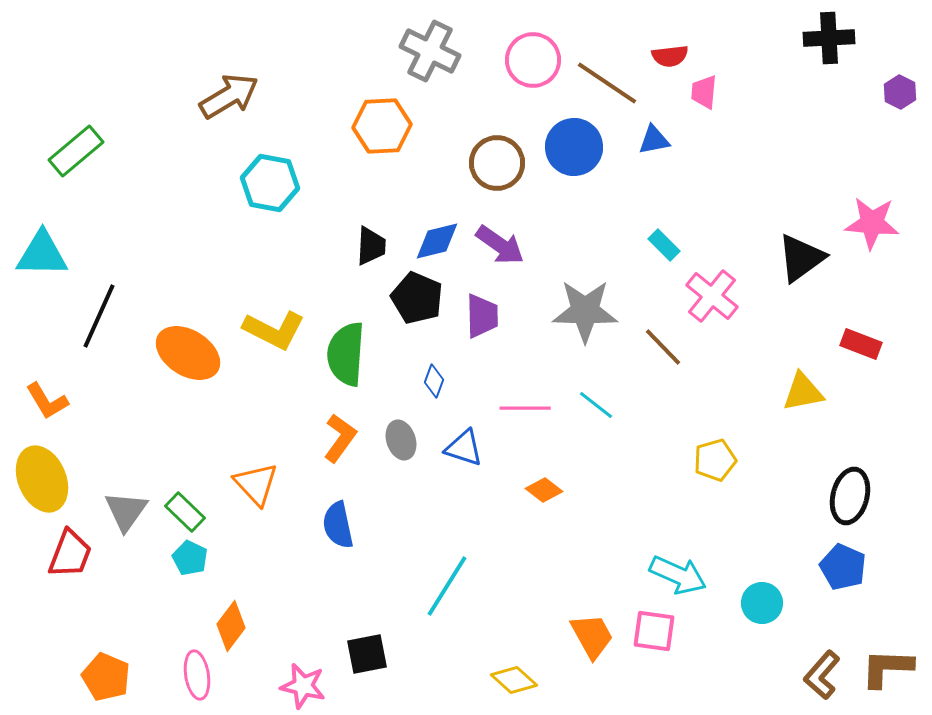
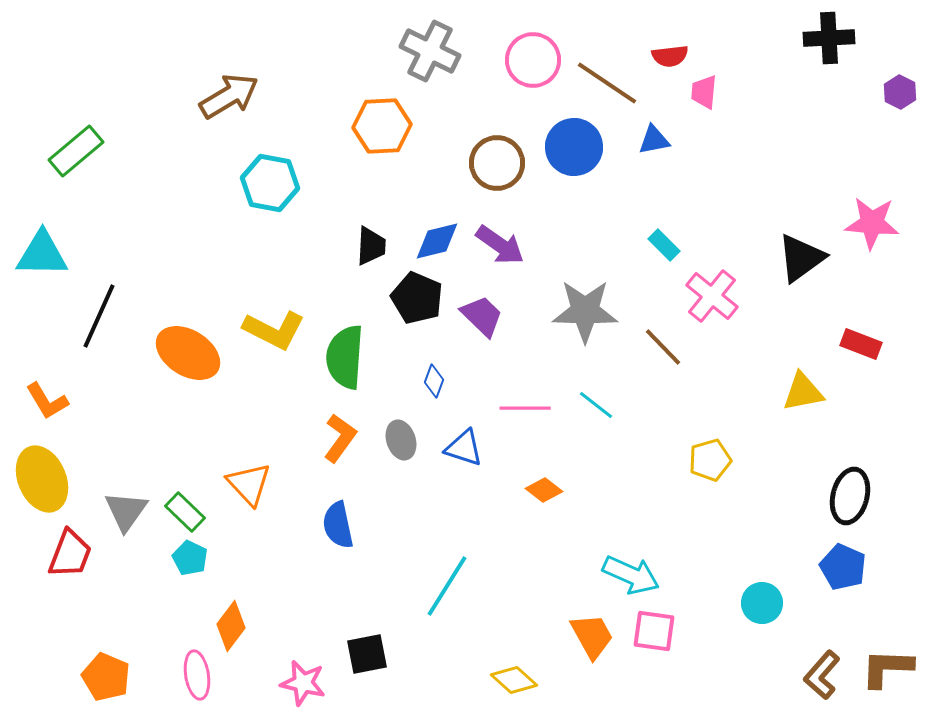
purple trapezoid at (482, 316): rotated 45 degrees counterclockwise
green semicircle at (346, 354): moved 1 px left, 3 px down
yellow pentagon at (715, 460): moved 5 px left
orange triangle at (256, 484): moved 7 px left
cyan arrow at (678, 575): moved 47 px left
pink star at (303, 686): moved 3 px up
